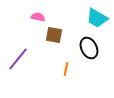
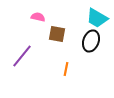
brown square: moved 3 px right, 1 px up
black ellipse: moved 2 px right, 7 px up; rotated 45 degrees clockwise
purple line: moved 4 px right, 3 px up
